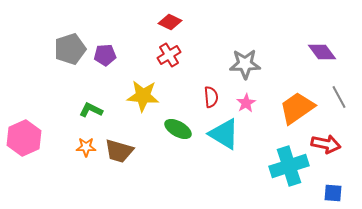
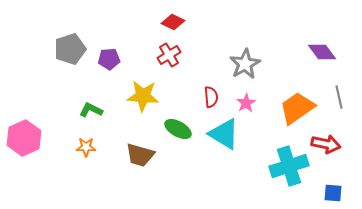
red diamond: moved 3 px right
purple pentagon: moved 4 px right, 4 px down
gray star: rotated 28 degrees counterclockwise
gray line: rotated 15 degrees clockwise
brown trapezoid: moved 21 px right, 4 px down
